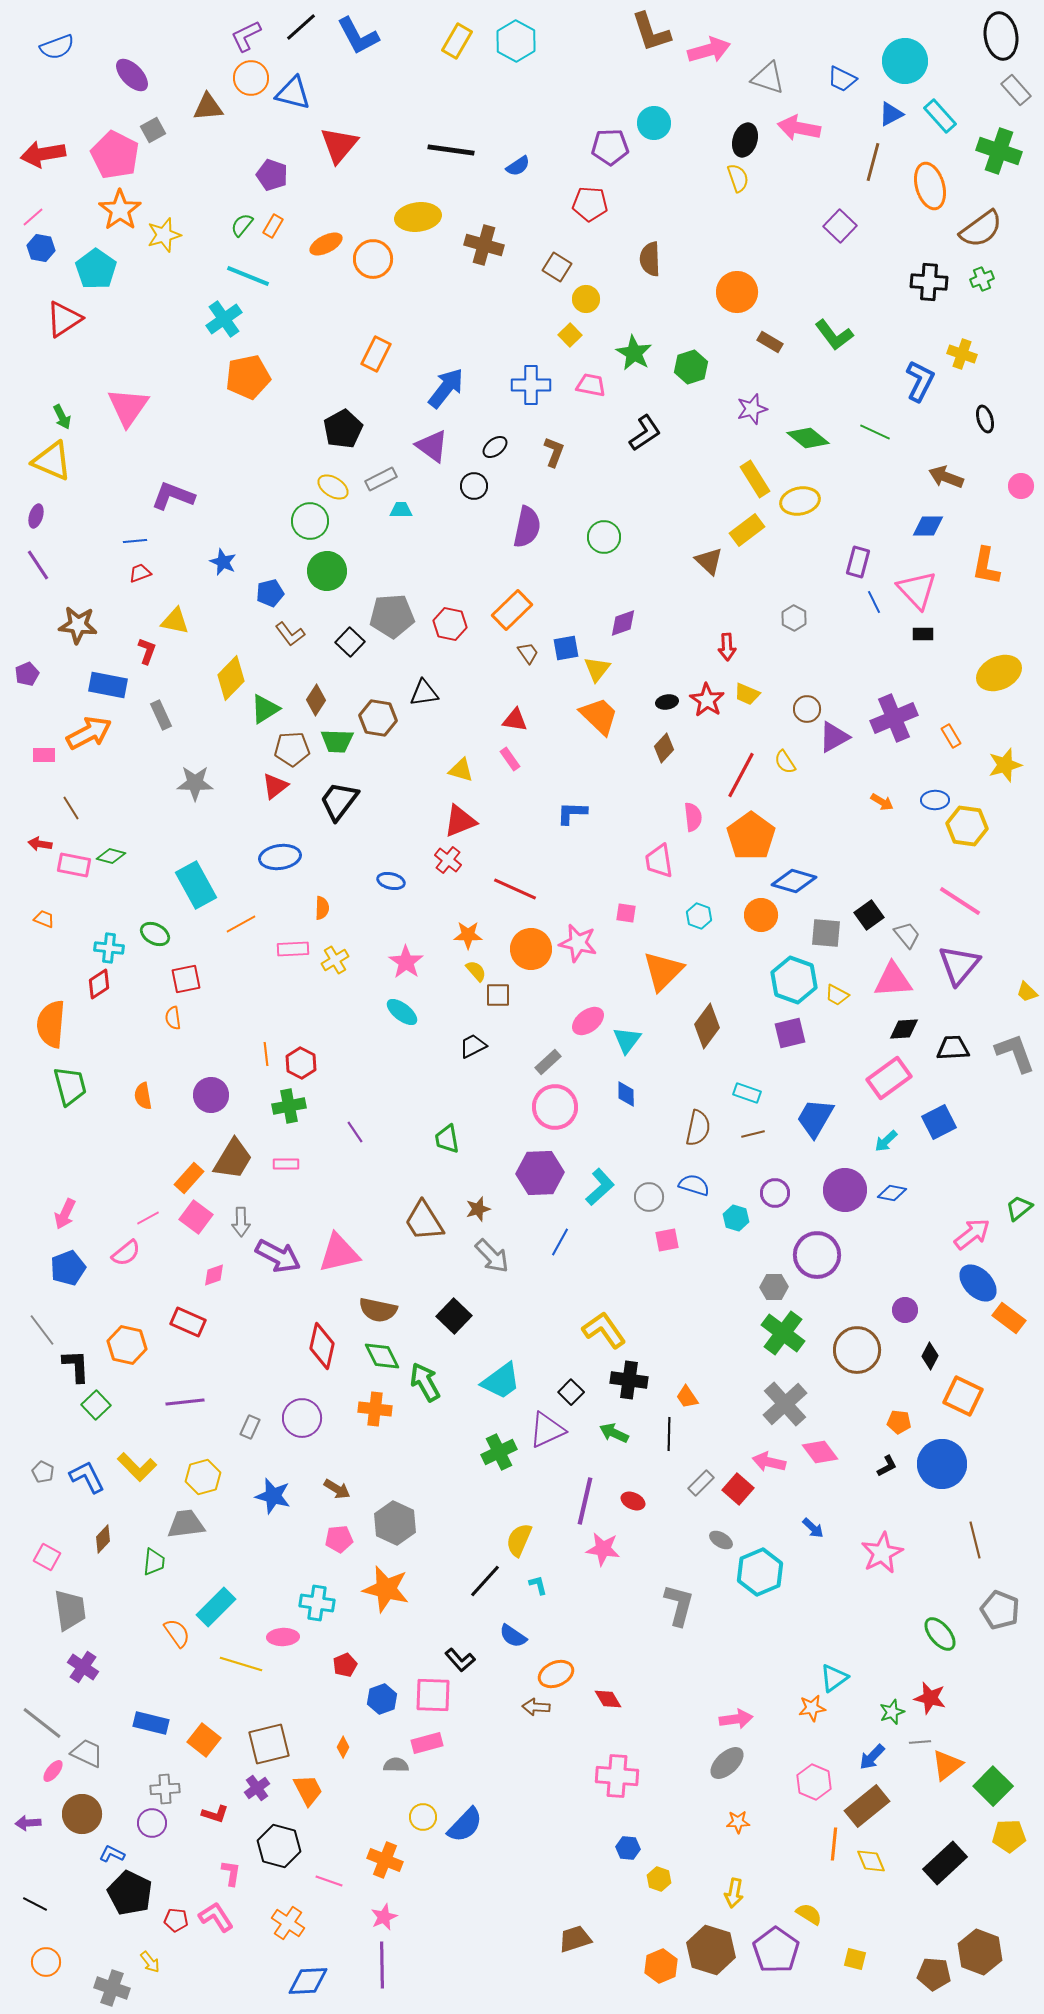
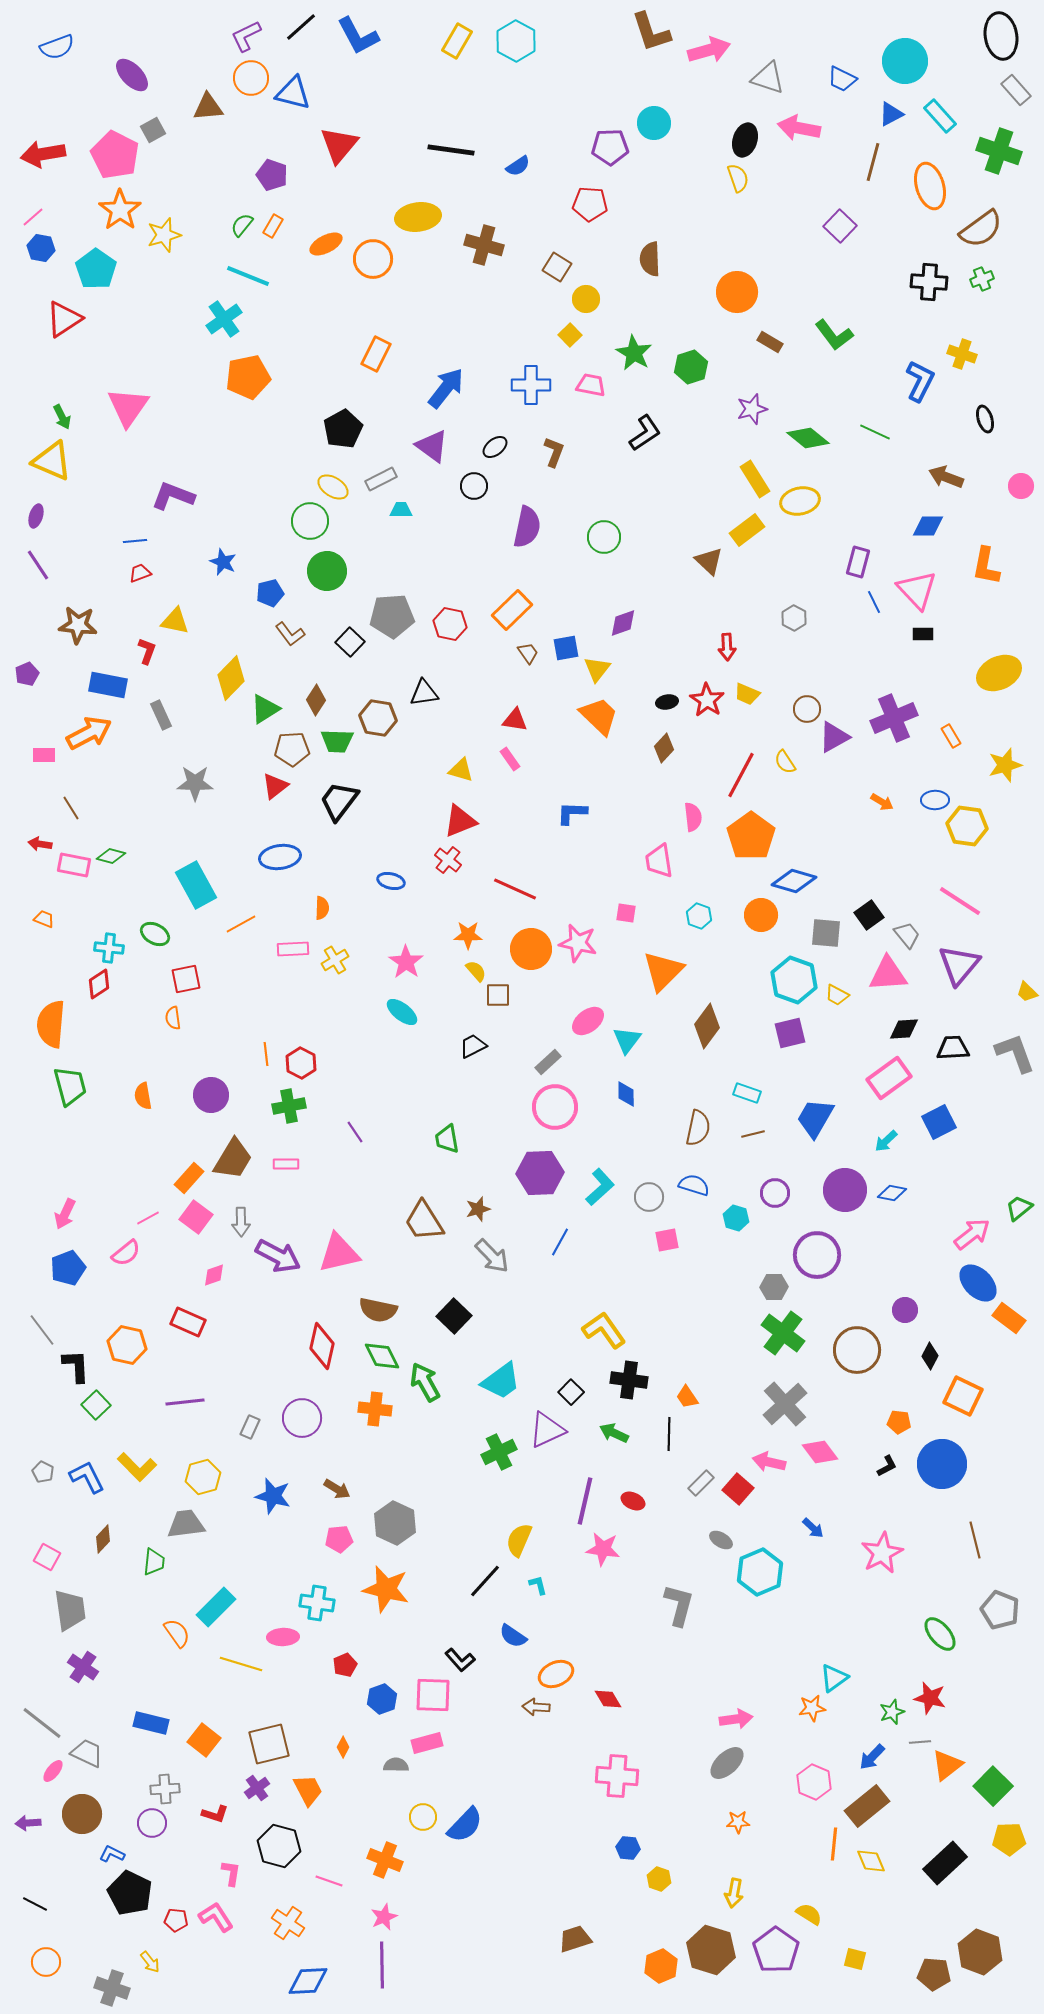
pink triangle at (893, 980): moved 5 px left, 6 px up
yellow pentagon at (1009, 1836): moved 3 px down
